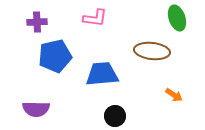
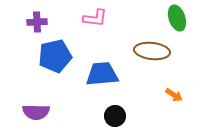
purple semicircle: moved 3 px down
